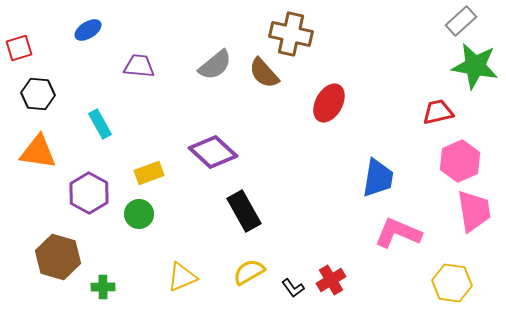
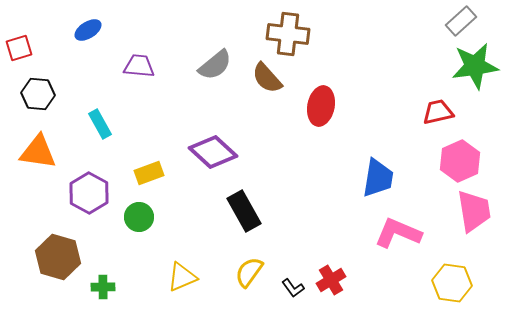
brown cross: moved 3 px left; rotated 6 degrees counterclockwise
green star: rotated 18 degrees counterclockwise
brown semicircle: moved 3 px right, 5 px down
red ellipse: moved 8 px left, 3 px down; rotated 18 degrees counterclockwise
green circle: moved 3 px down
yellow semicircle: rotated 24 degrees counterclockwise
